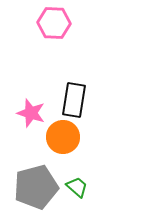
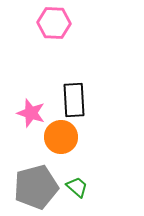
black rectangle: rotated 12 degrees counterclockwise
orange circle: moved 2 px left
